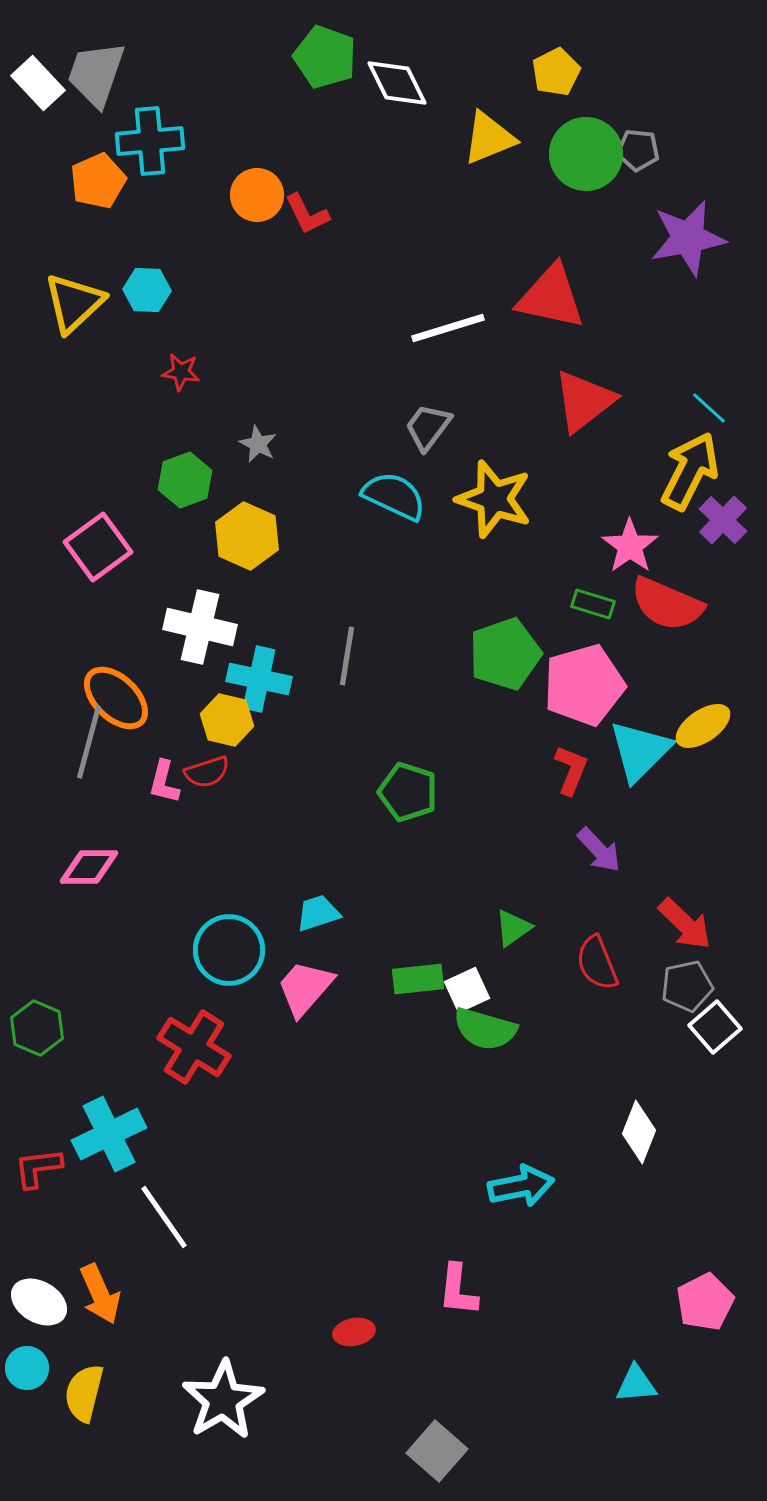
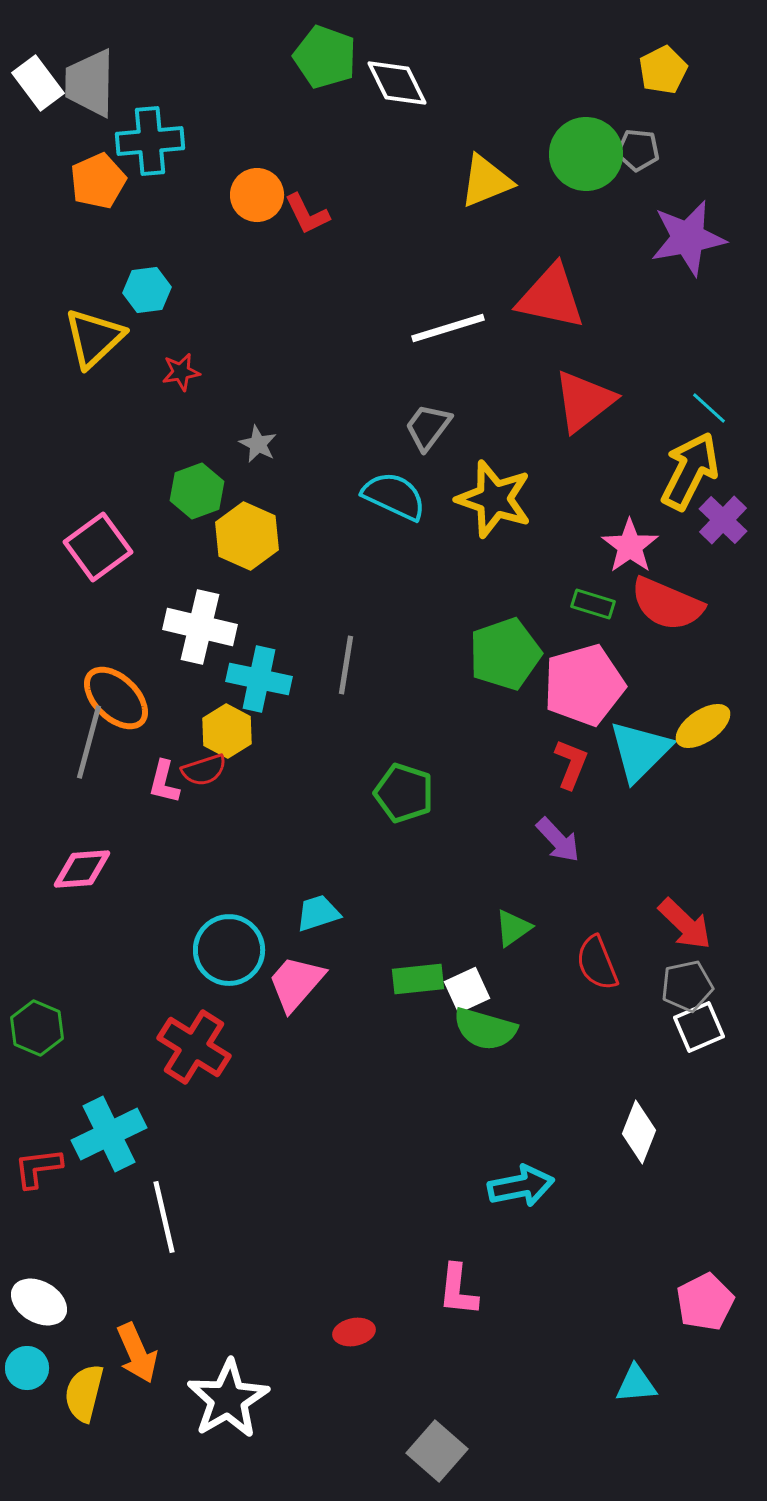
yellow pentagon at (556, 72): moved 107 px right, 2 px up
gray trapezoid at (96, 74): moved 6 px left, 9 px down; rotated 18 degrees counterclockwise
white rectangle at (38, 83): rotated 6 degrees clockwise
yellow triangle at (489, 138): moved 3 px left, 43 px down
cyan hexagon at (147, 290): rotated 9 degrees counterclockwise
yellow triangle at (74, 303): moved 20 px right, 35 px down
red star at (181, 372): rotated 18 degrees counterclockwise
green hexagon at (185, 480): moved 12 px right, 11 px down
gray line at (347, 656): moved 1 px left, 9 px down
yellow hexagon at (227, 720): moved 11 px down; rotated 15 degrees clockwise
red L-shape at (571, 770): moved 6 px up
red semicircle at (207, 772): moved 3 px left, 2 px up
green pentagon at (408, 792): moved 4 px left, 1 px down
purple arrow at (599, 850): moved 41 px left, 10 px up
pink diamond at (89, 867): moved 7 px left, 2 px down; rotated 4 degrees counterclockwise
pink trapezoid at (305, 988): moved 9 px left, 5 px up
white square at (715, 1027): moved 16 px left; rotated 18 degrees clockwise
white line at (164, 1217): rotated 22 degrees clockwise
orange arrow at (100, 1294): moved 37 px right, 59 px down
white star at (223, 1400): moved 5 px right, 1 px up
